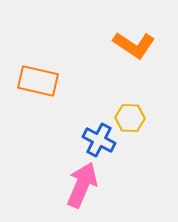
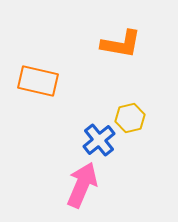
orange L-shape: moved 13 px left, 1 px up; rotated 24 degrees counterclockwise
yellow hexagon: rotated 16 degrees counterclockwise
blue cross: rotated 24 degrees clockwise
